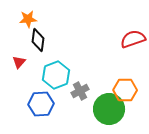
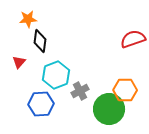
black diamond: moved 2 px right, 1 px down
